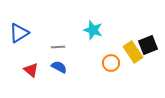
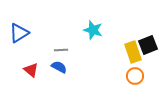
gray line: moved 3 px right, 3 px down
yellow rectangle: rotated 15 degrees clockwise
orange circle: moved 24 px right, 13 px down
